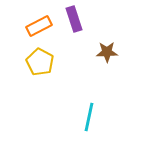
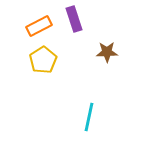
yellow pentagon: moved 3 px right, 2 px up; rotated 12 degrees clockwise
